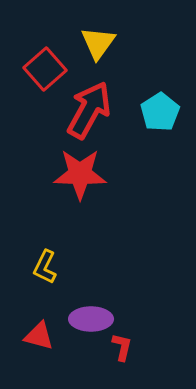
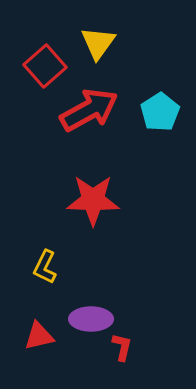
red square: moved 3 px up
red arrow: rotated 32 degrees clockwise
red star: moved 13 px right, 26 px down
red triangle: rotated 28 degrees counterclockwise
